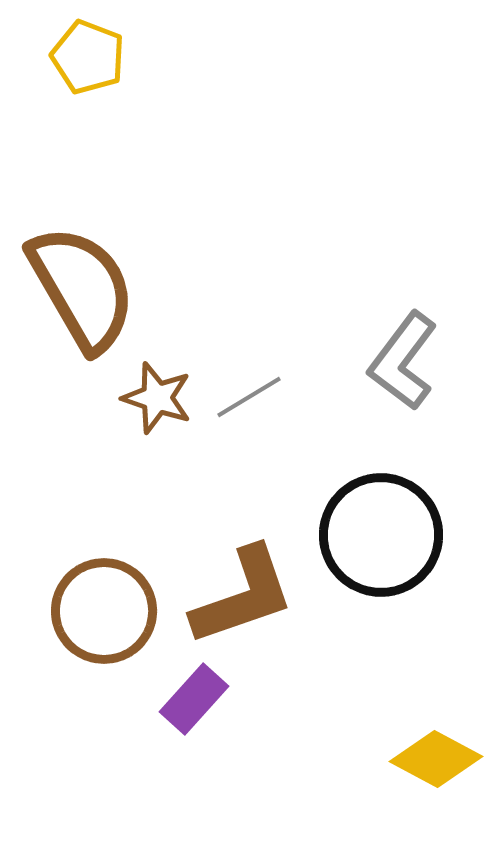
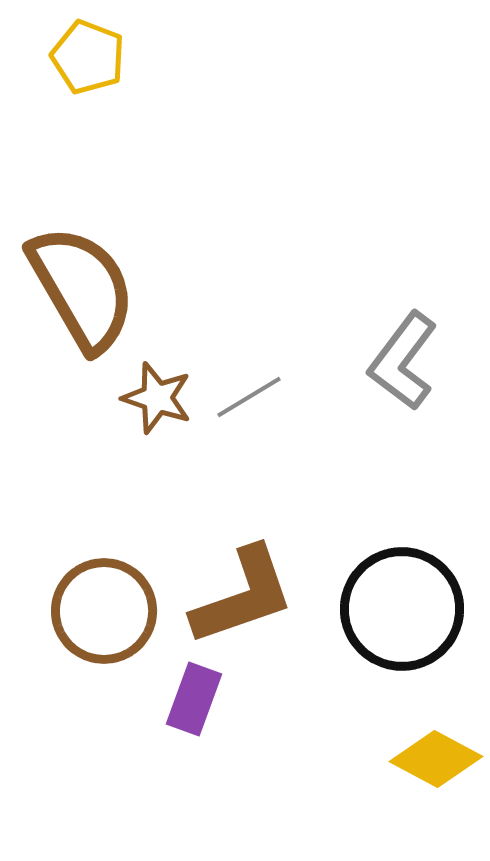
black circle: moved 21 px right, 74 px down
purple rectangle: rotated 22 degrees counterclockwise
